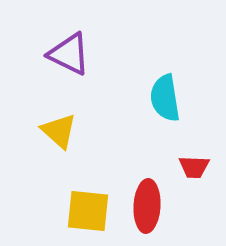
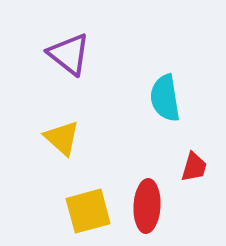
purple triangle: rotated 12 degrees clockwise
yellow triangle: moved 3 px right, 7 px down
red trapezoid: rotated 76 degrees counterclockwise
yellow square: rotated 21 degrees counterclockwise
